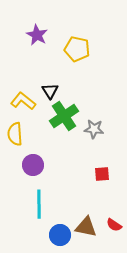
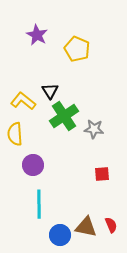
yellow pentagon: rotated 10 degrees clockwise
red semicircle: moved 3 px left; rotated 147 degrees counterclockwise
